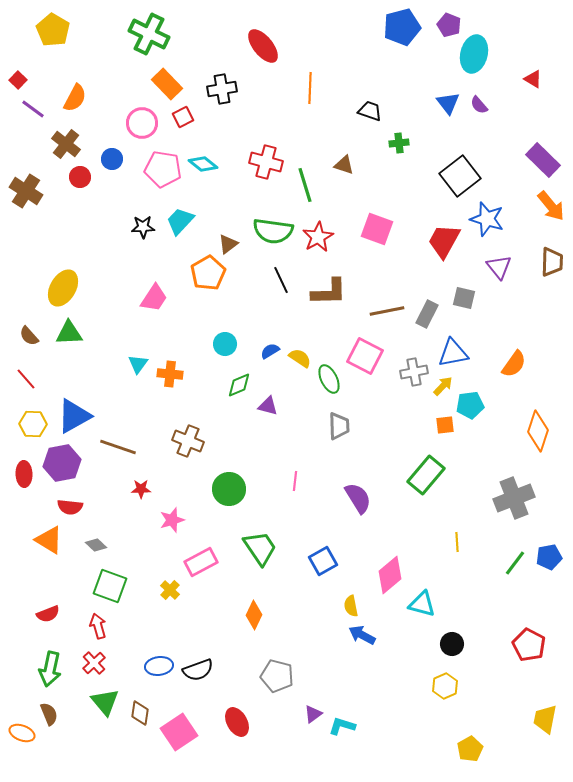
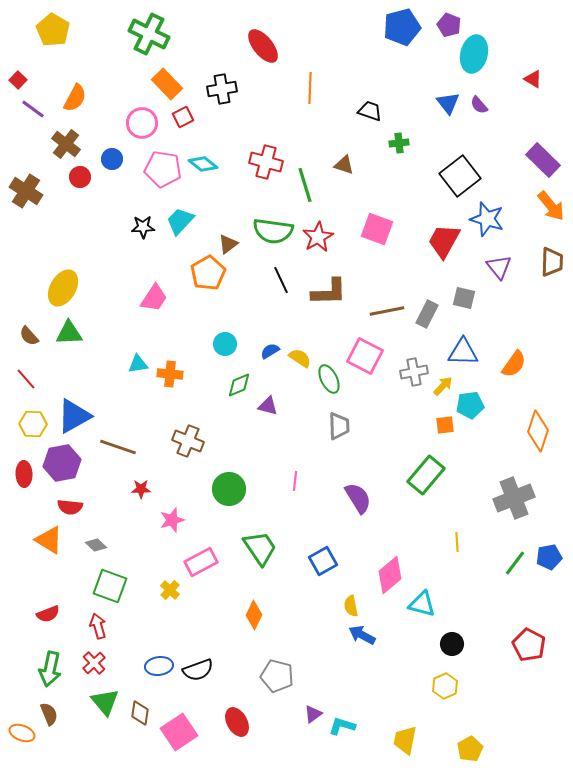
blue triangle at (453, 353): moved 10 px right, 1 px up; rotated 12 degrees clockwise
cyan triangle at (138, 364): rotated 45 degrees clockwise
yellow trapezoid at (545, 719): moved 140 px left, 21 px down
